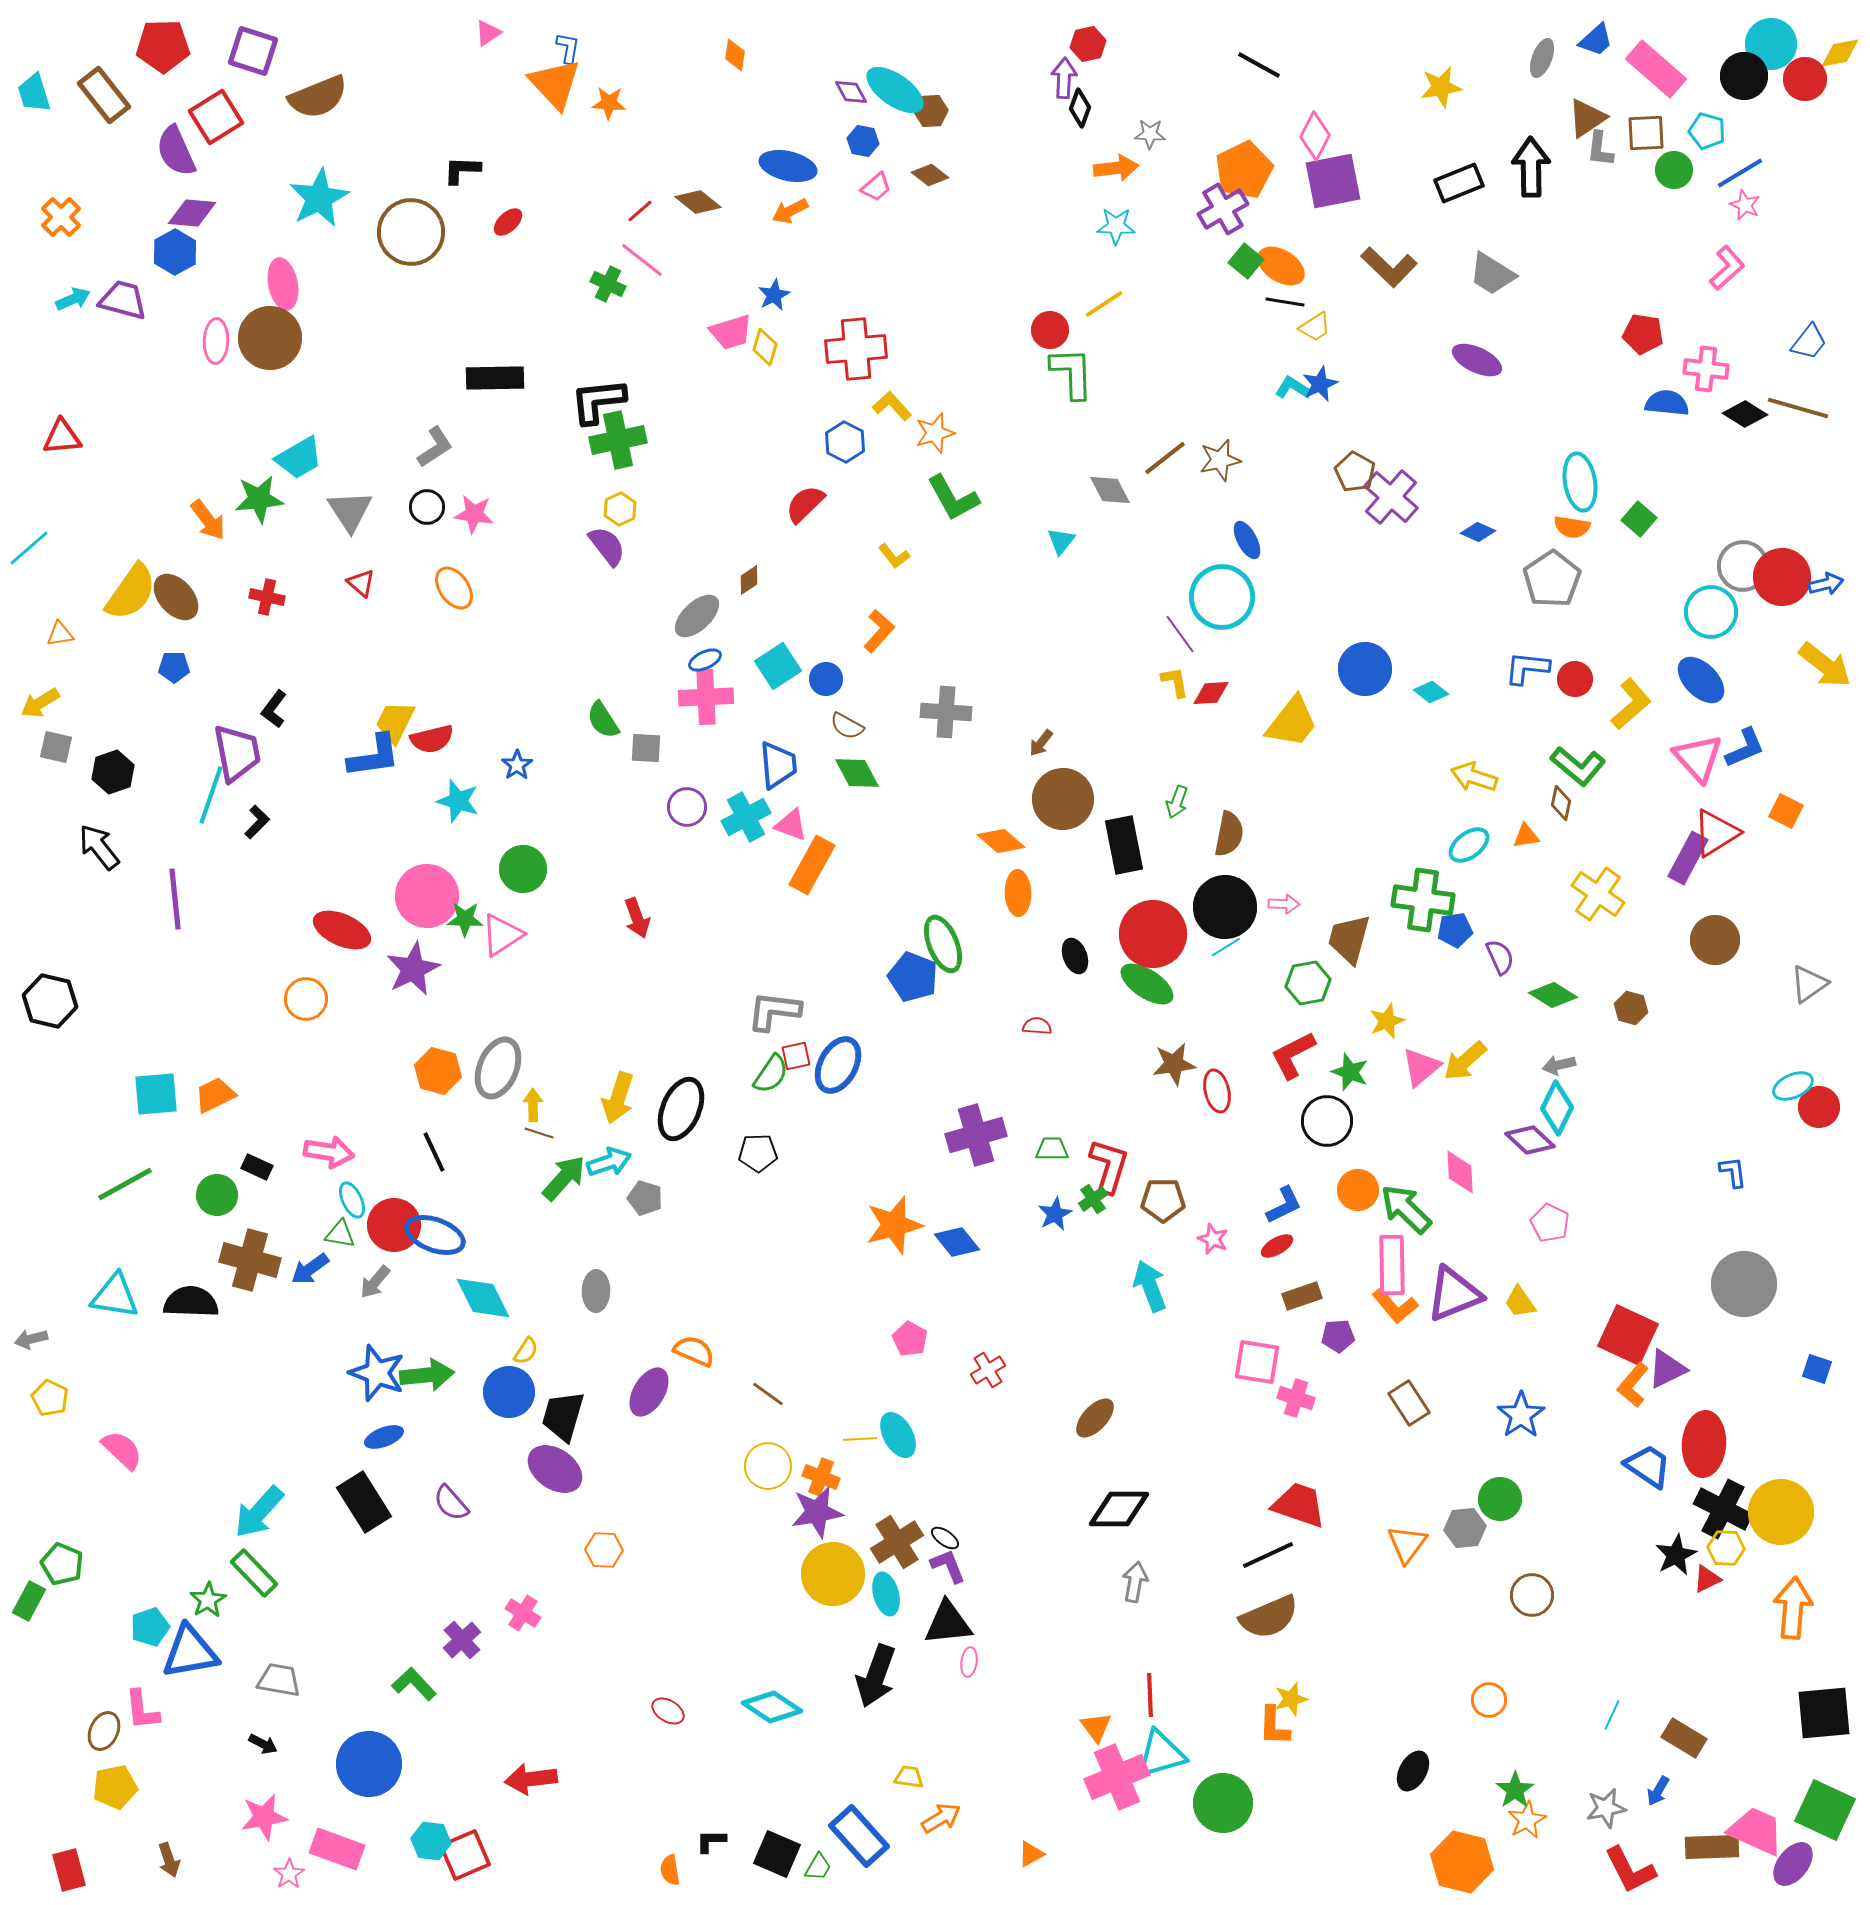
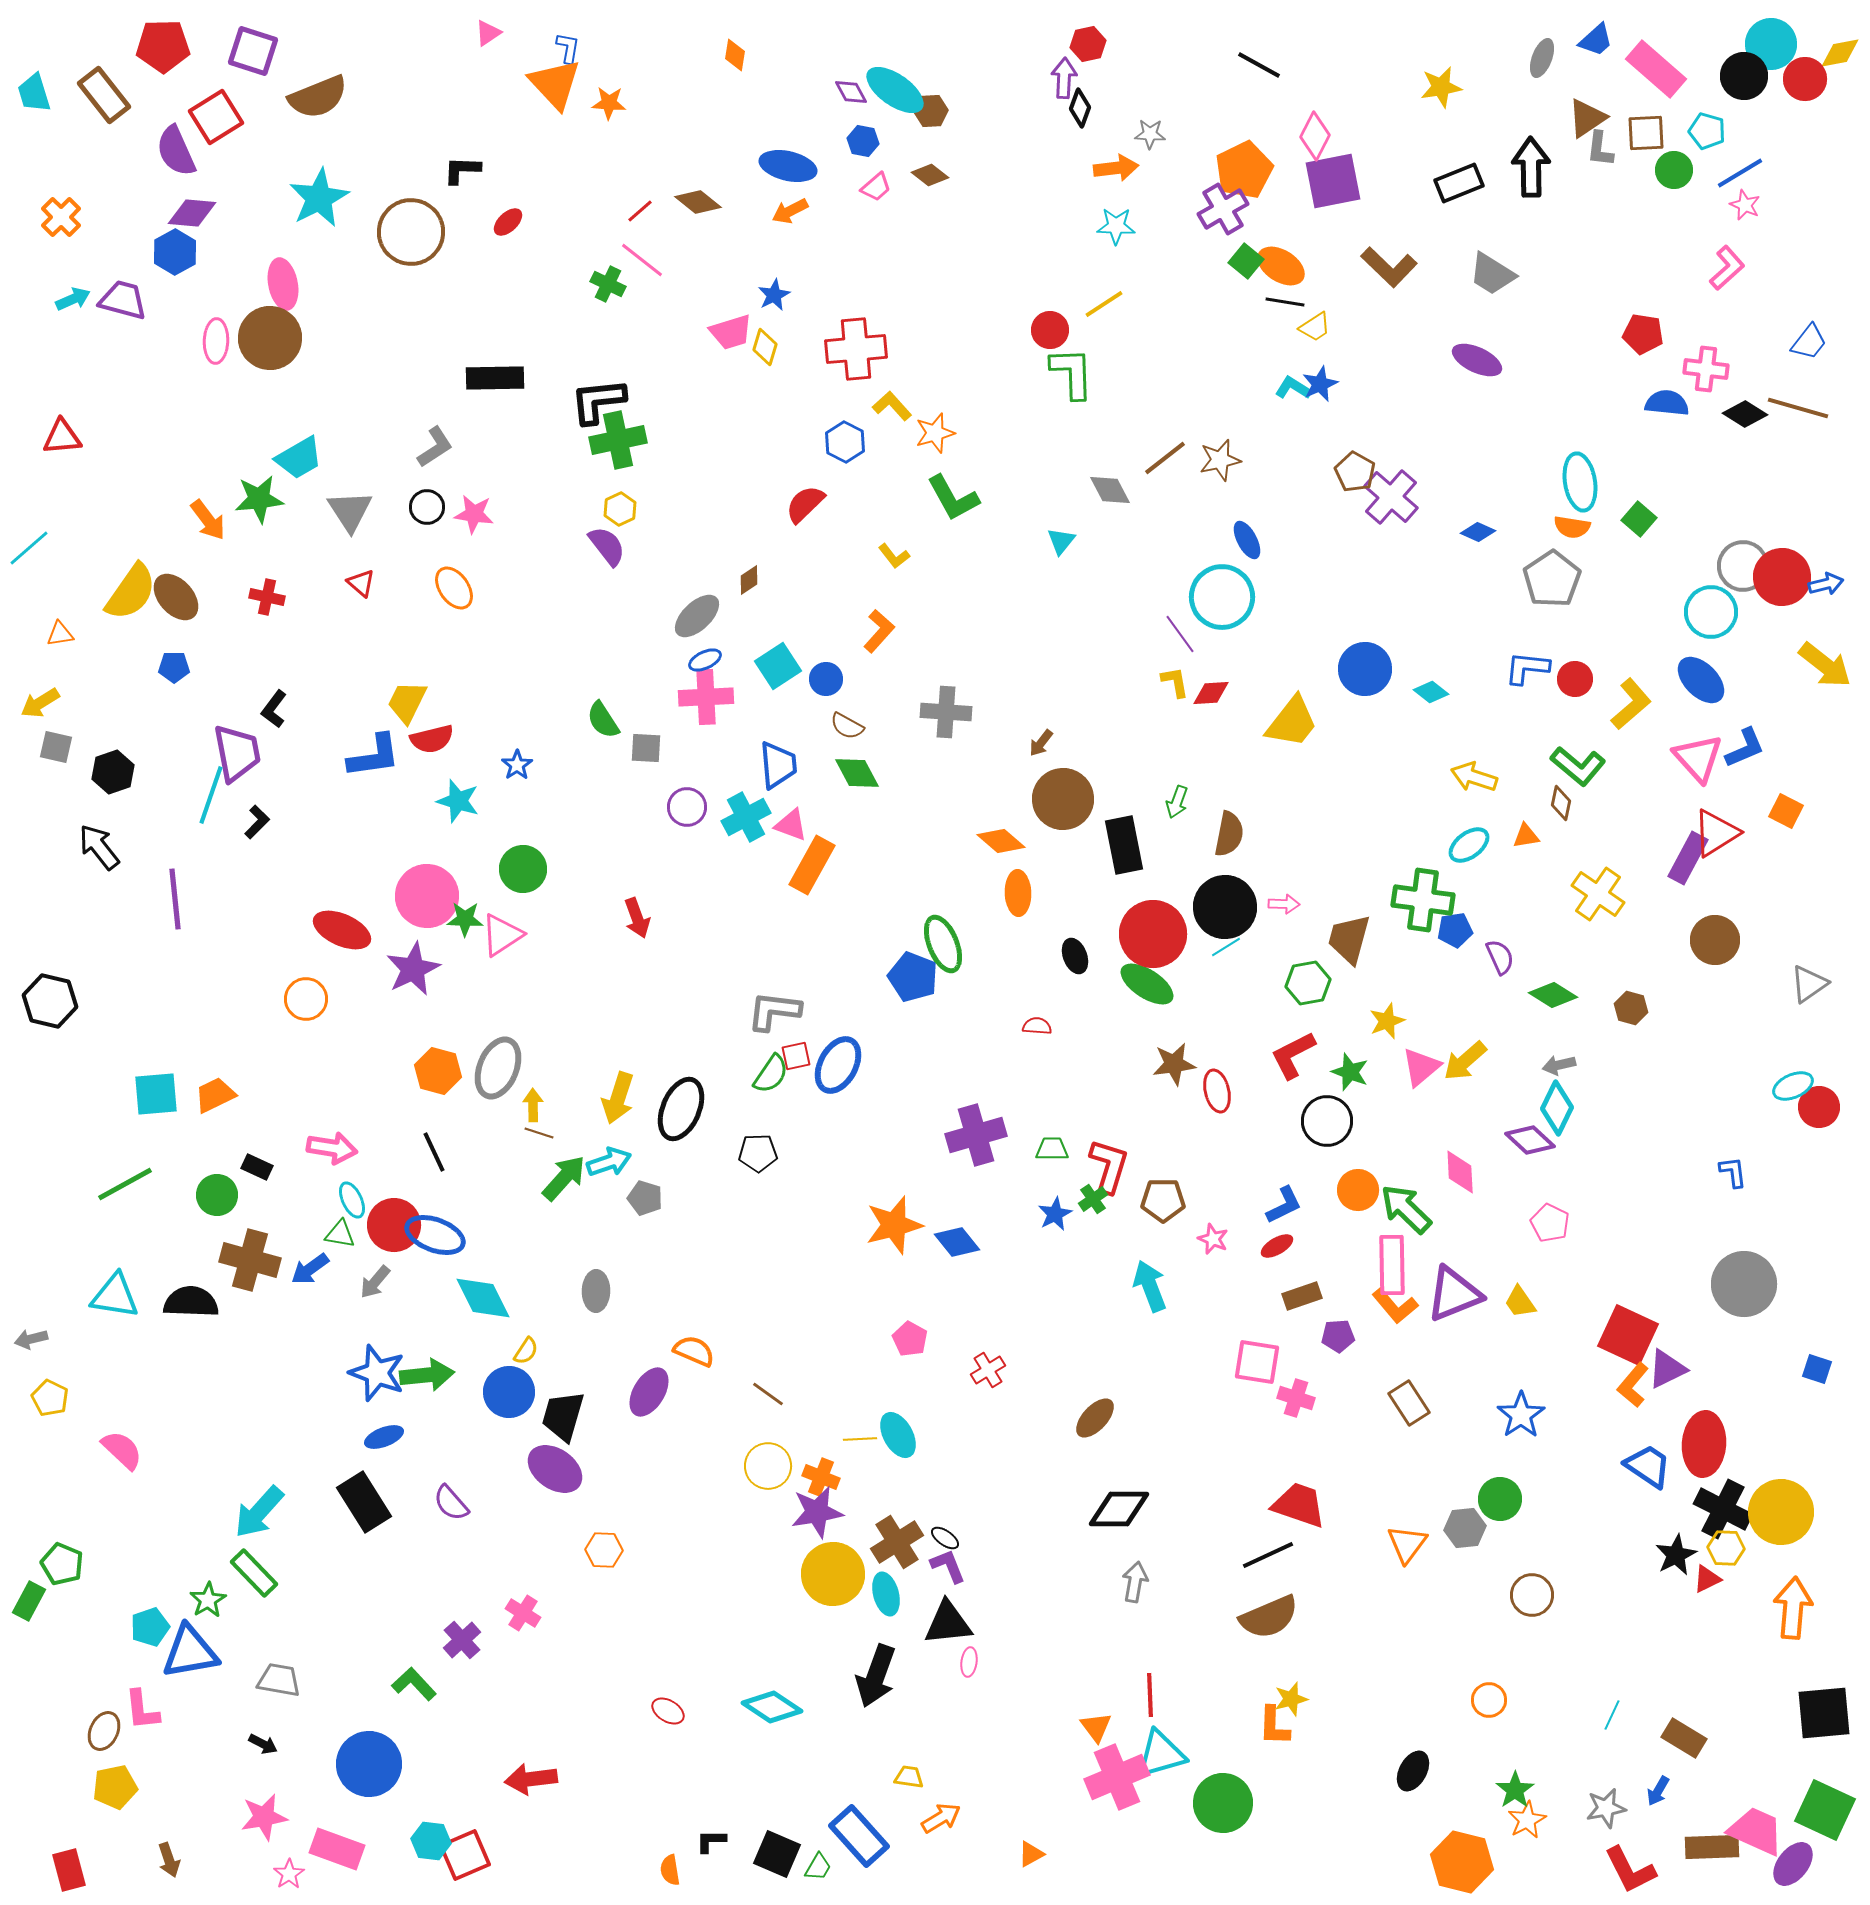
yellow trapezoid at (395, 722): moved 12 px right, 20 px up
pink arrow at (329, 1152): moved 3 px right, 4 px up
